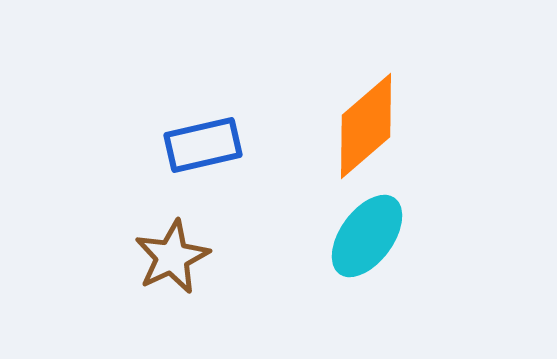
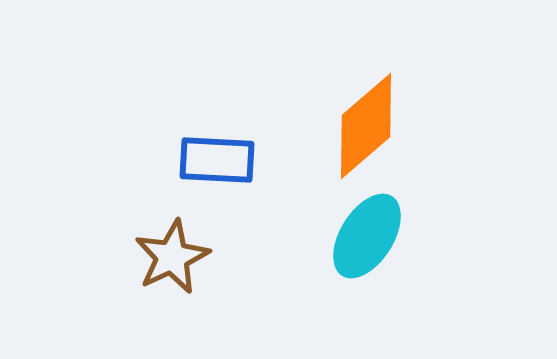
blue rectangle: moved 14 px right, 15 px down; rotated 16 degrees clockwise
cyan ellipse: rotated 4 degrees counterclockwise
